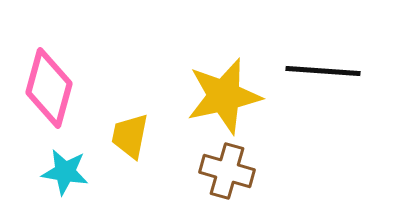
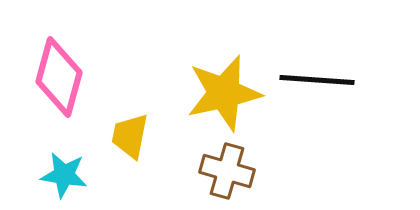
black line: moved 6 px left, 9 px down
pink diamond: moved 10 px right, 11 px up
yellow star: moved 3 px up
cyan star: moved 1 px left, 3 px down
